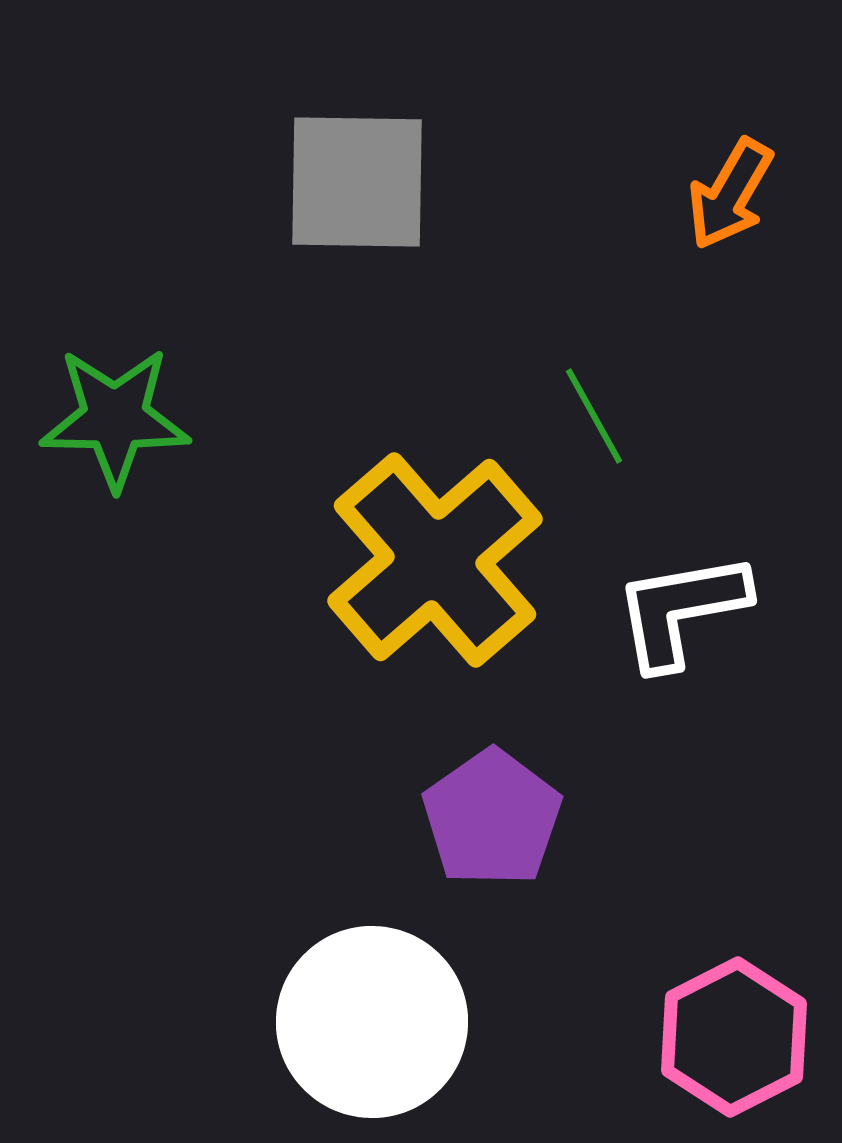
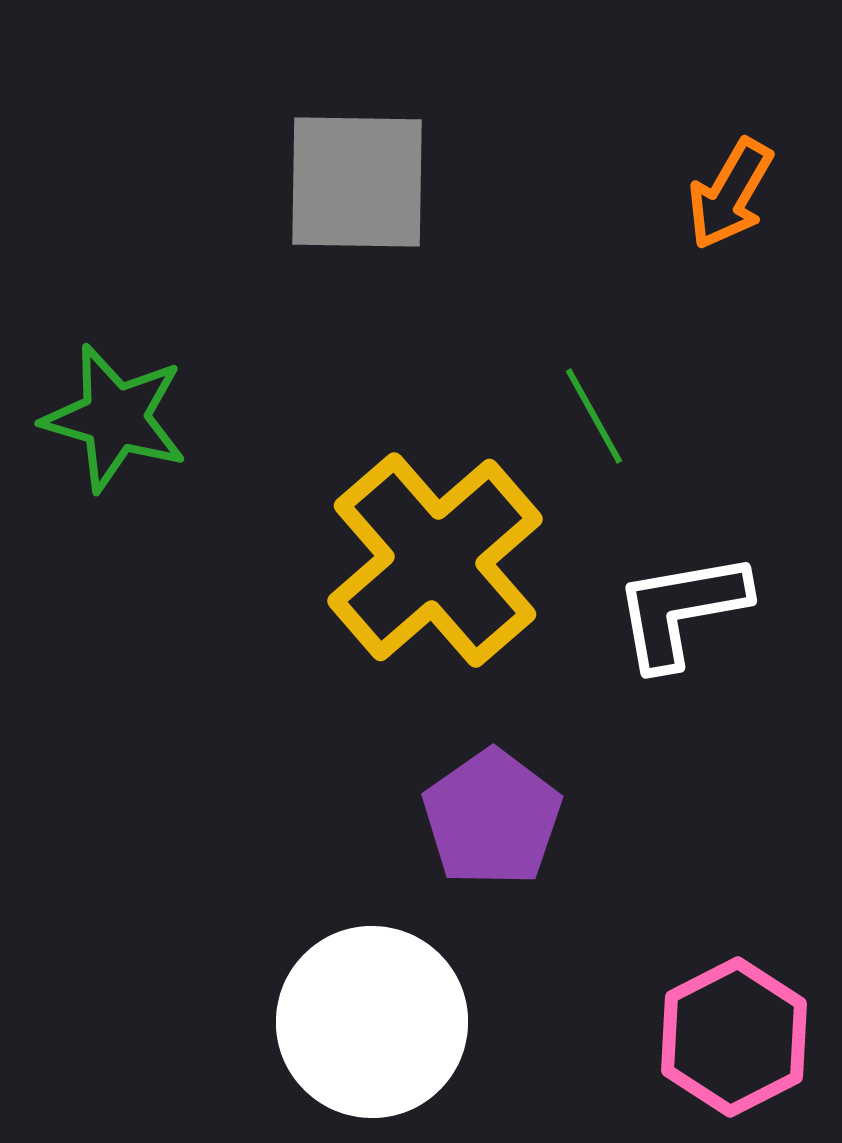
green star: rotated 15 degrees clockwise
